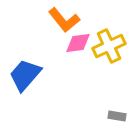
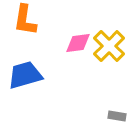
orange L-shape: moved 39 px left; rotated 48 degrees clockwise
yellow cross: rotated 20 degrees counterclockwise
blue trapezoid: rotated 33 degrees clockwise
